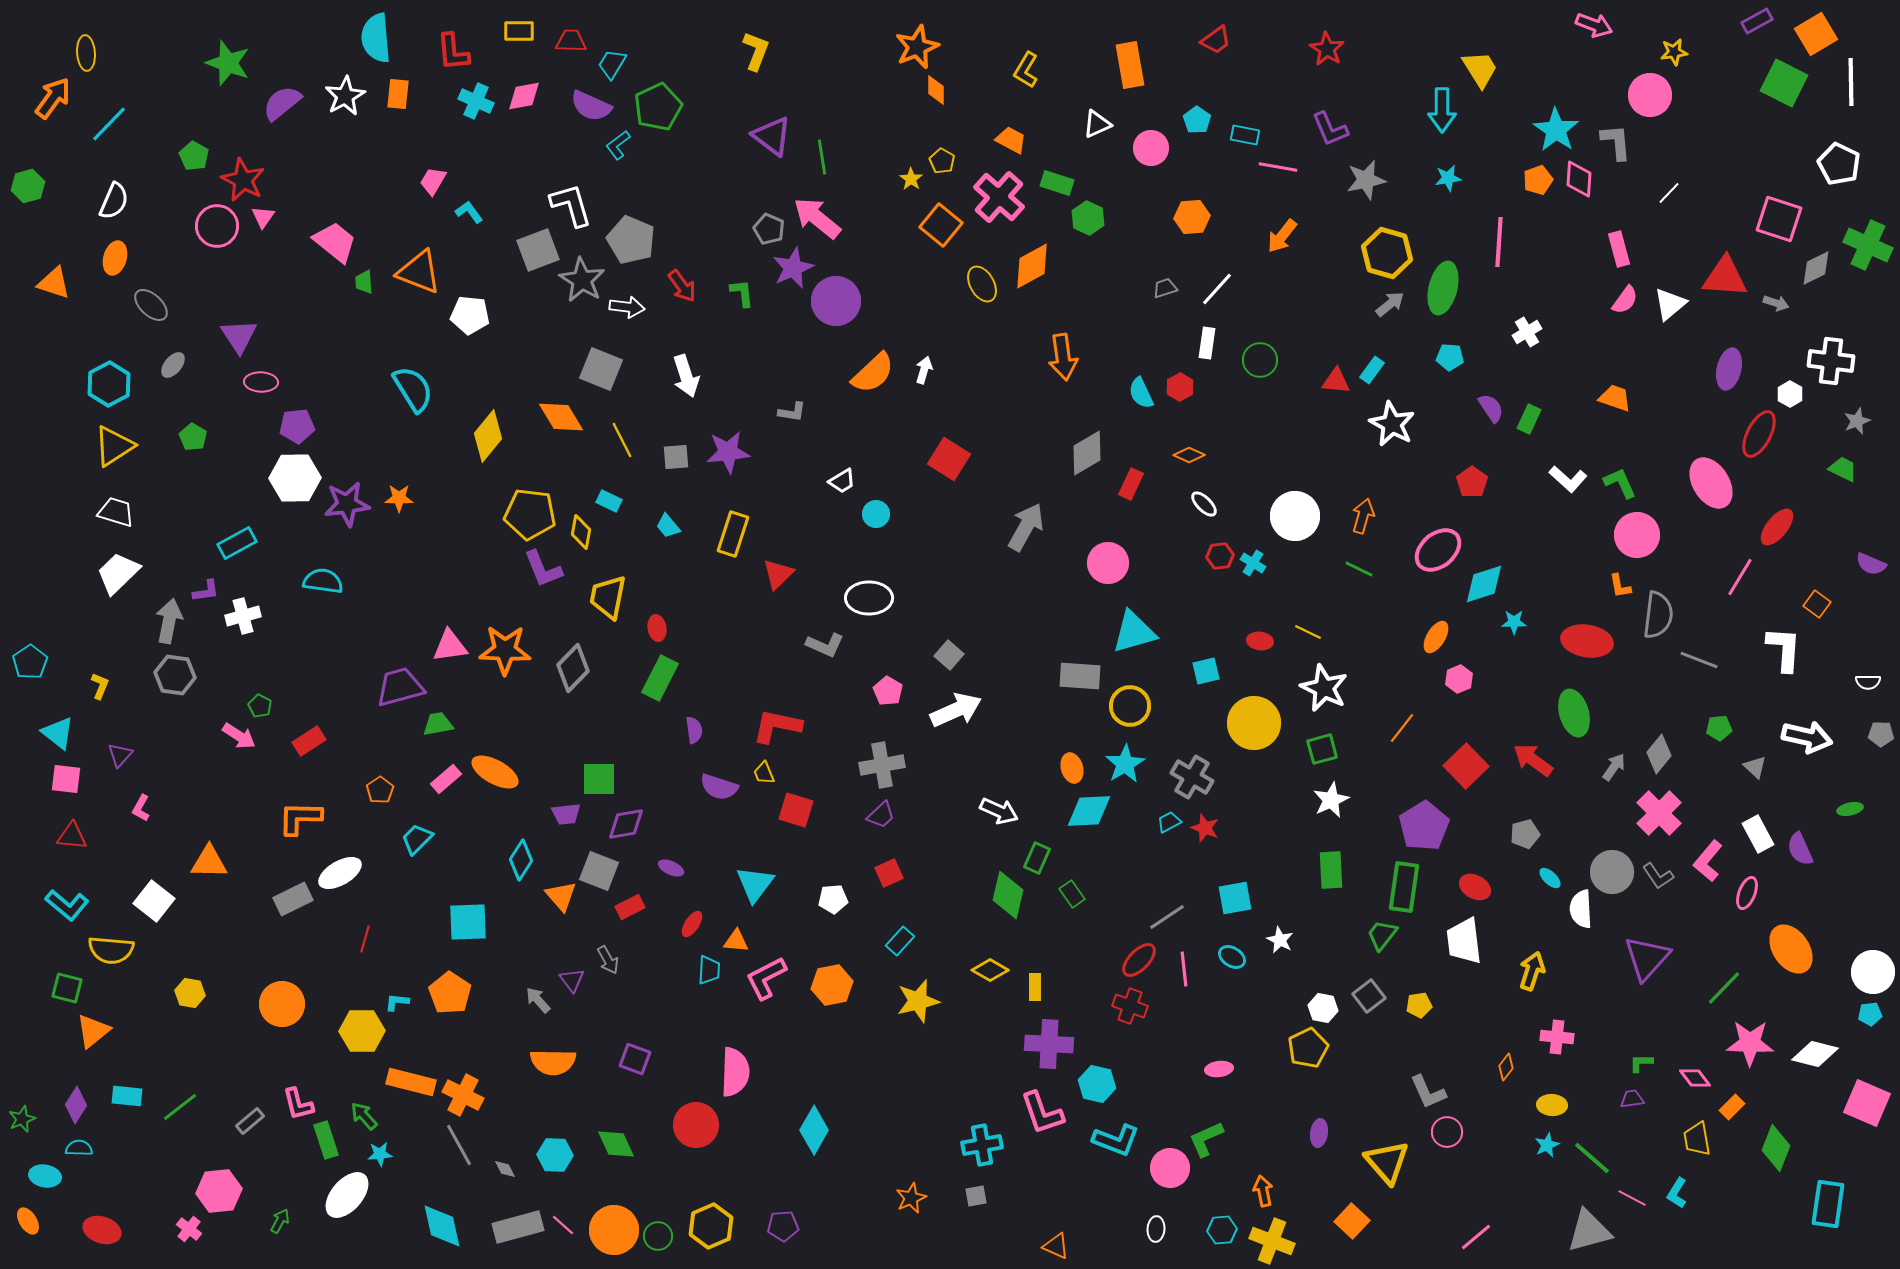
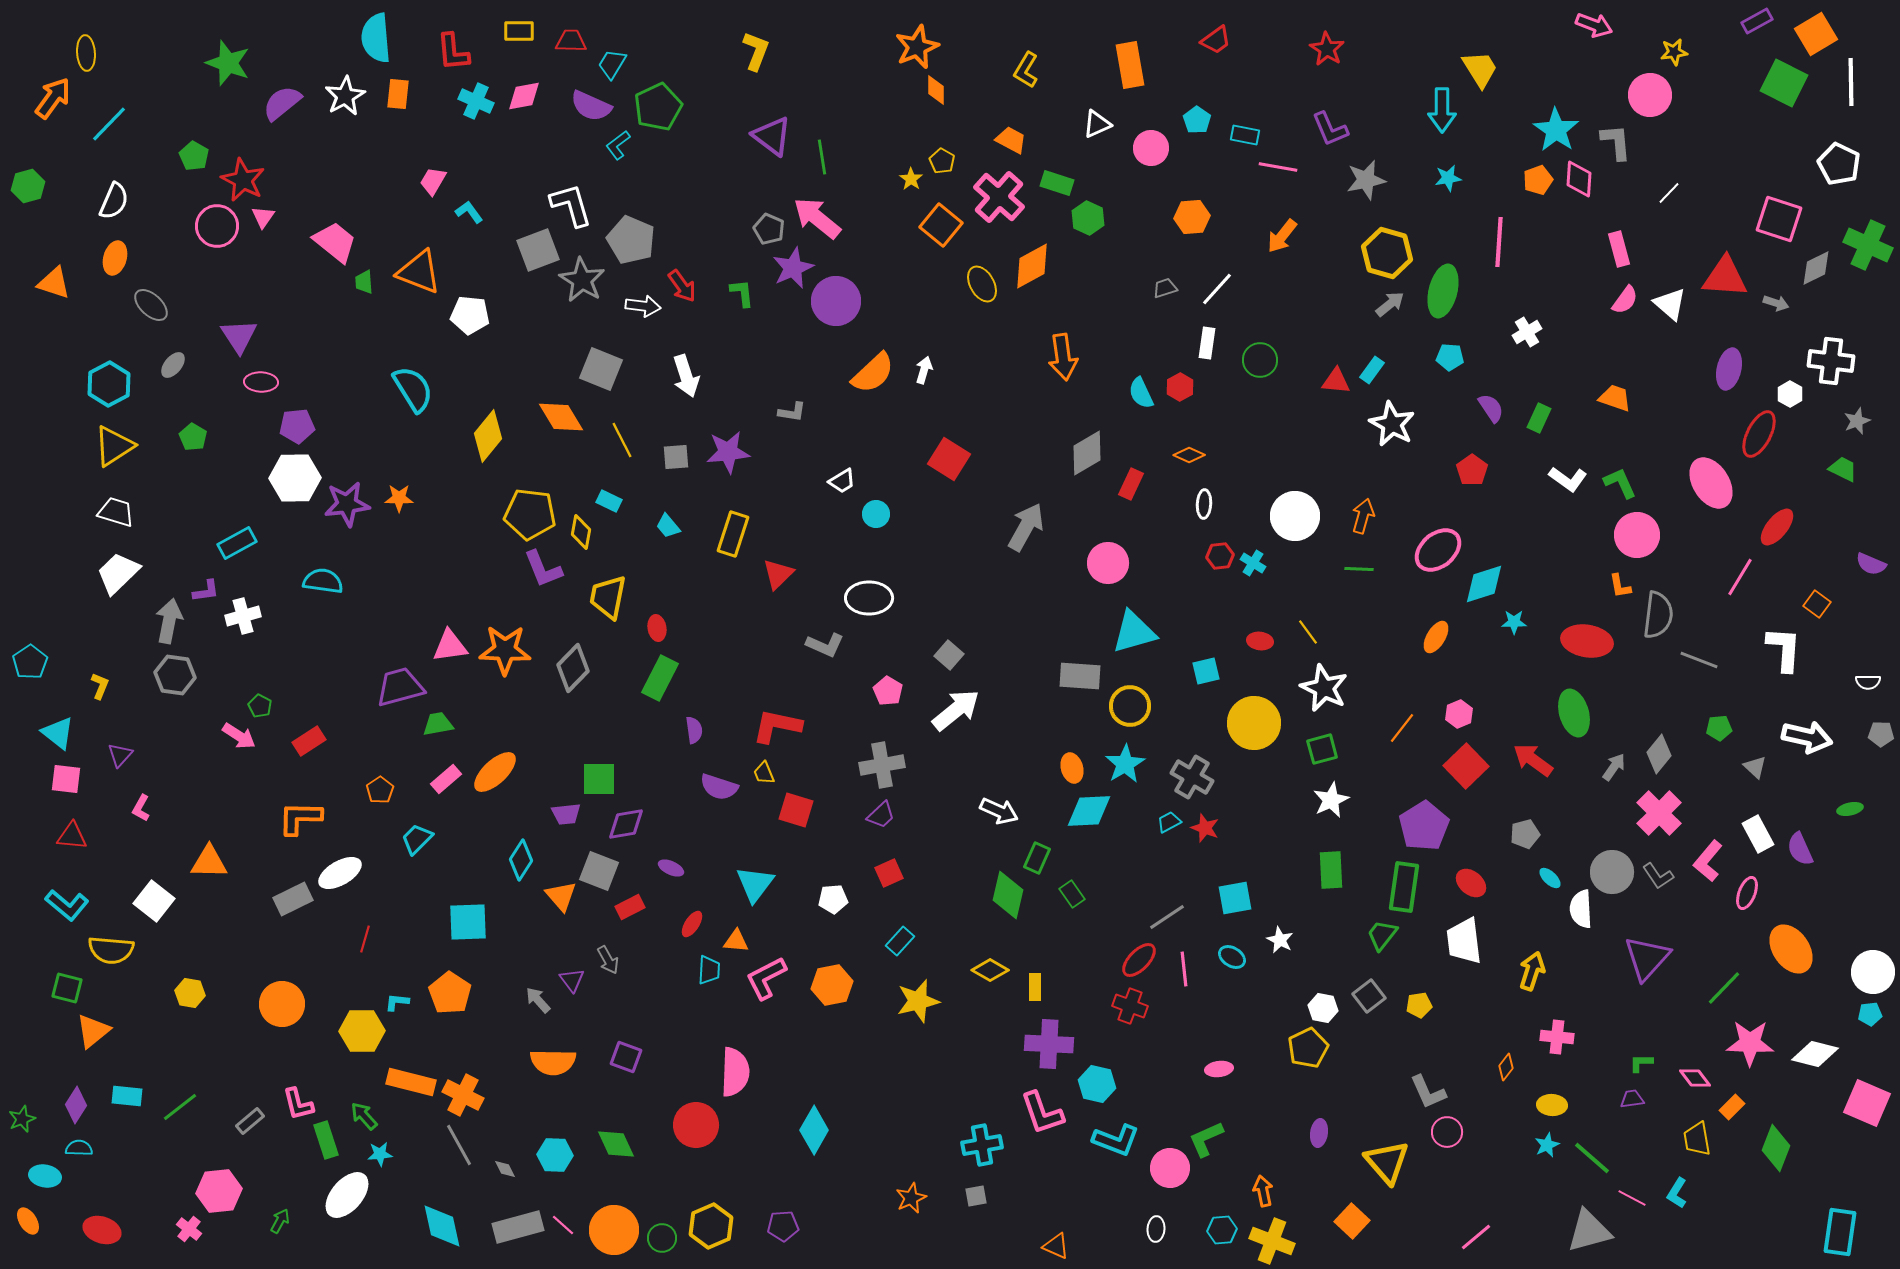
green ellipse at (1443, 288): moved 3 px down
white triangle at (1670, 304): rotated 39 degrees counterclockwise
white arrow at (627, 307): moved 16 px right, 1 px up
green rectangle at (1529, 419): moved 10 px right, 1 px up
white L-shape at (1568, 479): rotated 6 degrees counterclockwise
red pentagon at (1472, 482): moved 12 px up
white ellipse at (1204, 504): rotated 48 degrees clockwise
green line at (1359, 569): rotated 24 degrees counterclockwise
yellow line at (1308, 632): rotated 28 degrees clockwise
pink hexagon at (1459, 679): moved 35 px down
white arrow at (956, 710): rotated 15 degrees counterclockwise
orange ellipse at (495, 772): rotated 72 degrees counterclockwise
red ellipse at (1475, 887): moved 4 px left, 4 px up; rotated 12 degrees clockwise
purple square at (635, 1059): moved 9 px left, 2 px up
cyan rectangle at (1828, 1204): moved 12 px right, 28 px down
green circle at (658, 1236): moved 4 px right, 2 px down
